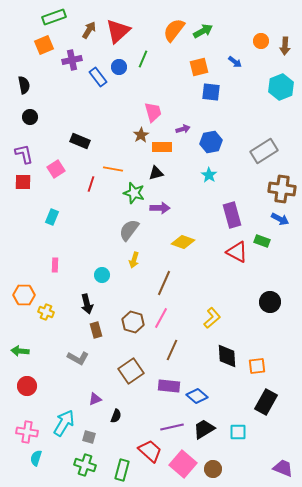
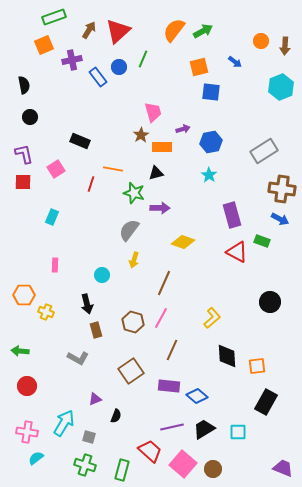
cyan semicircle at (36, 458): rotated 35 degrees clockwise
